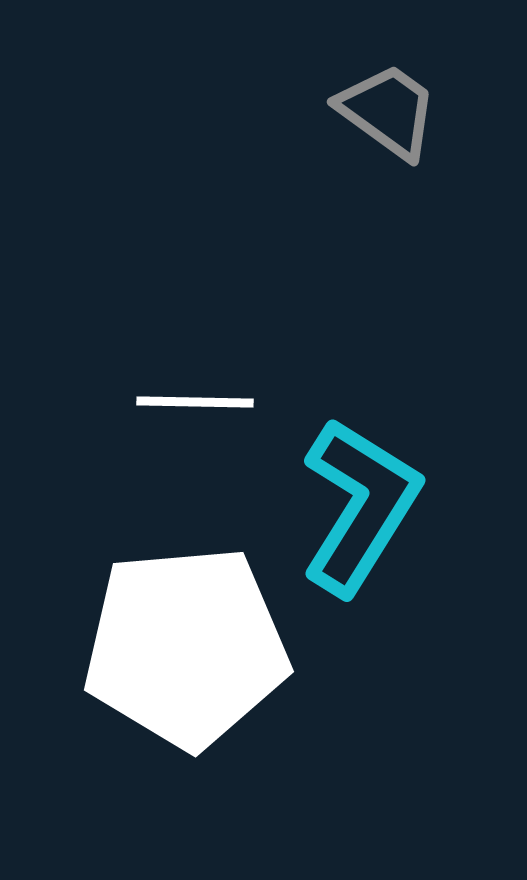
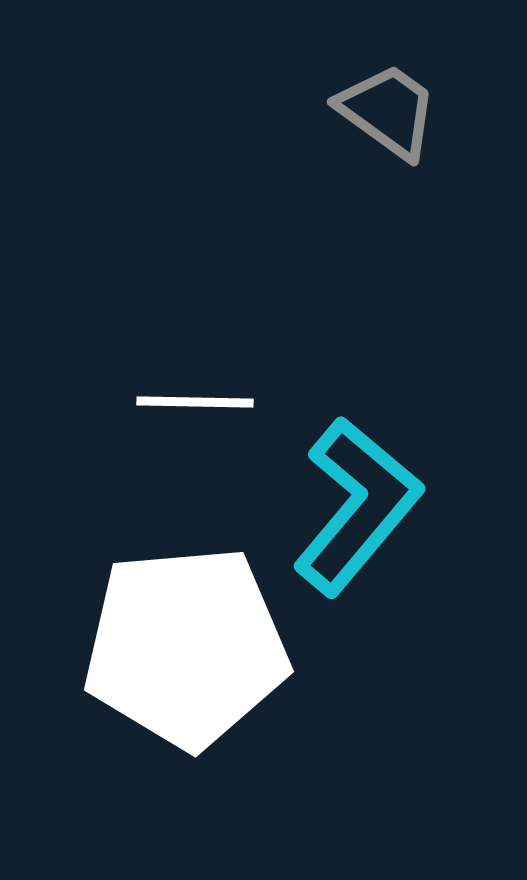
cyan L-shape: moved 3 px left; rotated 8 degrees clockwise
